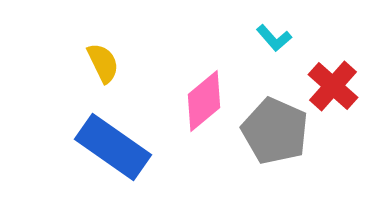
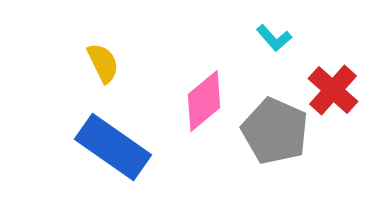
red cross: moved 4 px down
